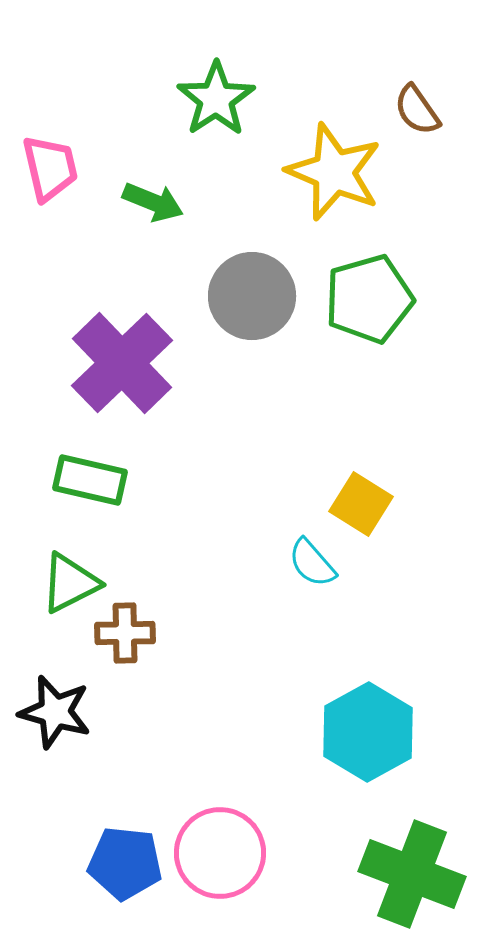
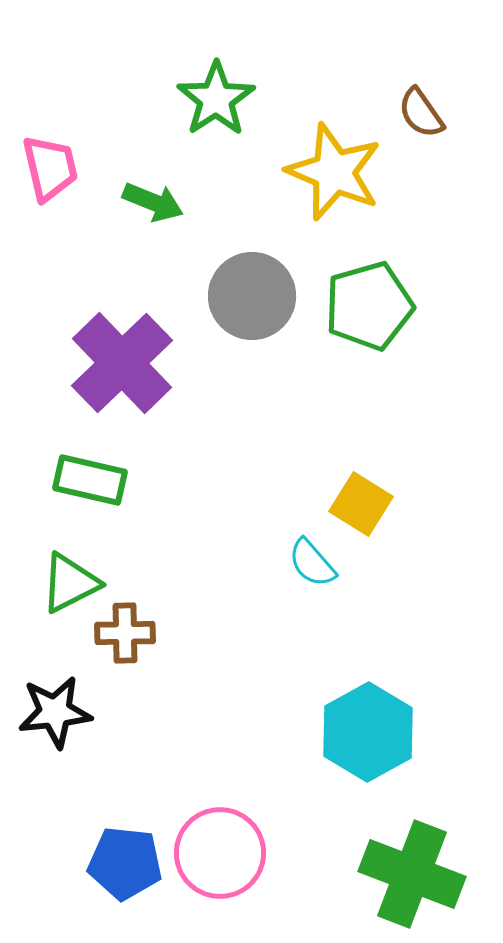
brown semicircle: moved 4 px right, 3 px down
green pentagon: moved 7 px down
black star: rotated 22 degrees counterclockwise
